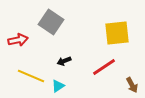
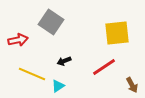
yellow line: moved 1 px right, 2 px up
